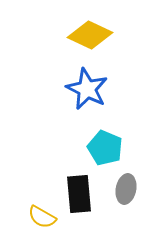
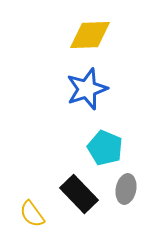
yellow diamond: rotated 27 degrees counterclockwise
blue star: rotated 27 degrees clockwise
black rectangle: rotated 39 degrees counterclockwise
yellow semicircle: moved 10 px left, 3 px up; rotated 24 degrees clockwise
